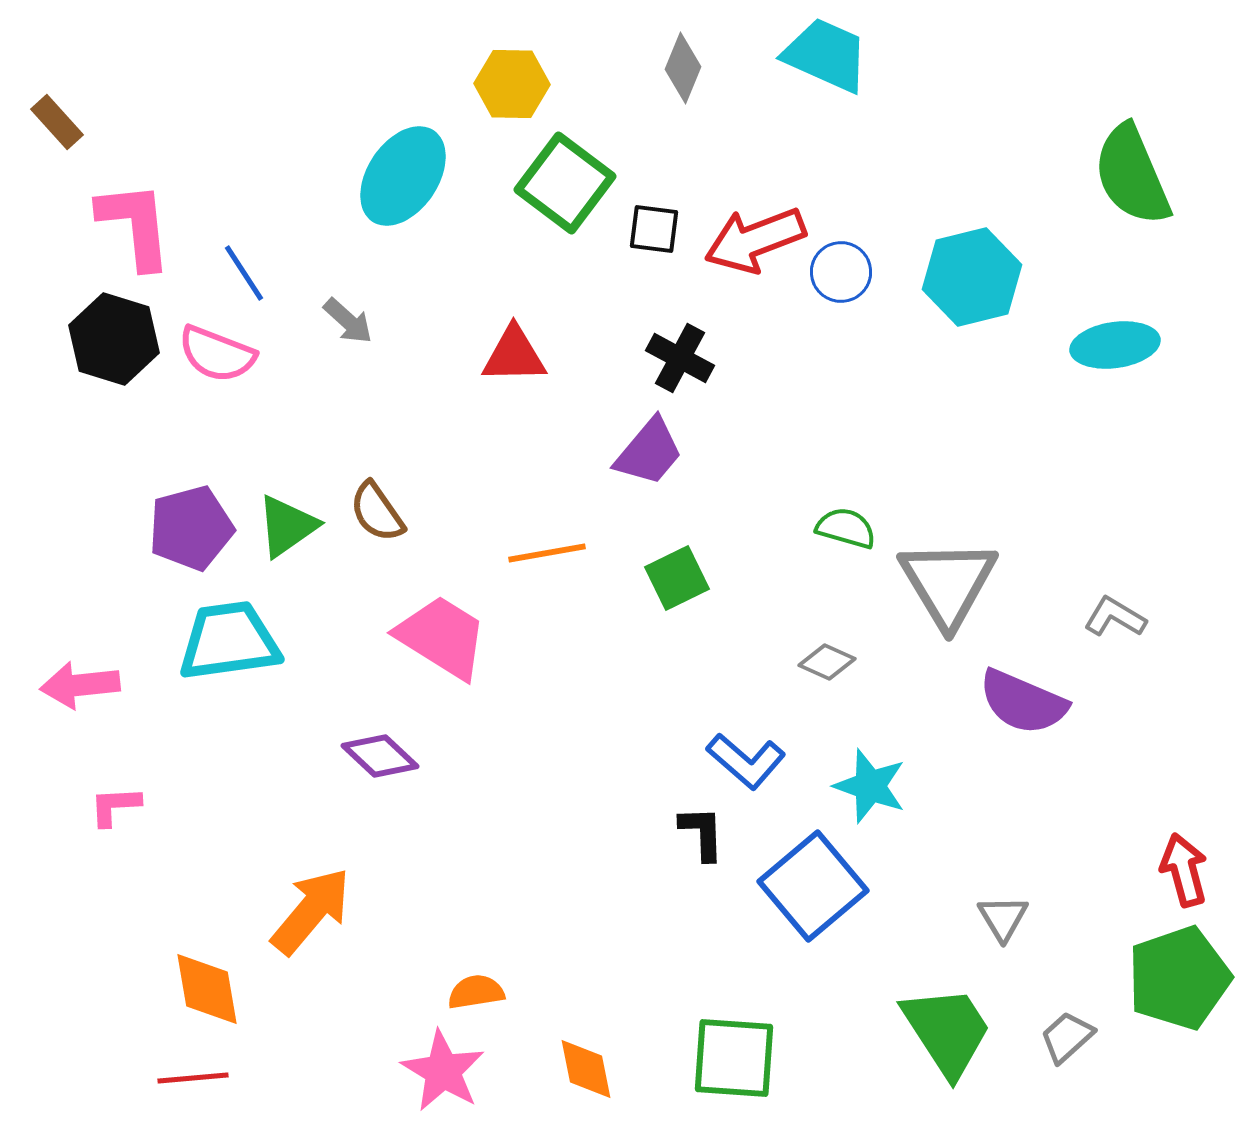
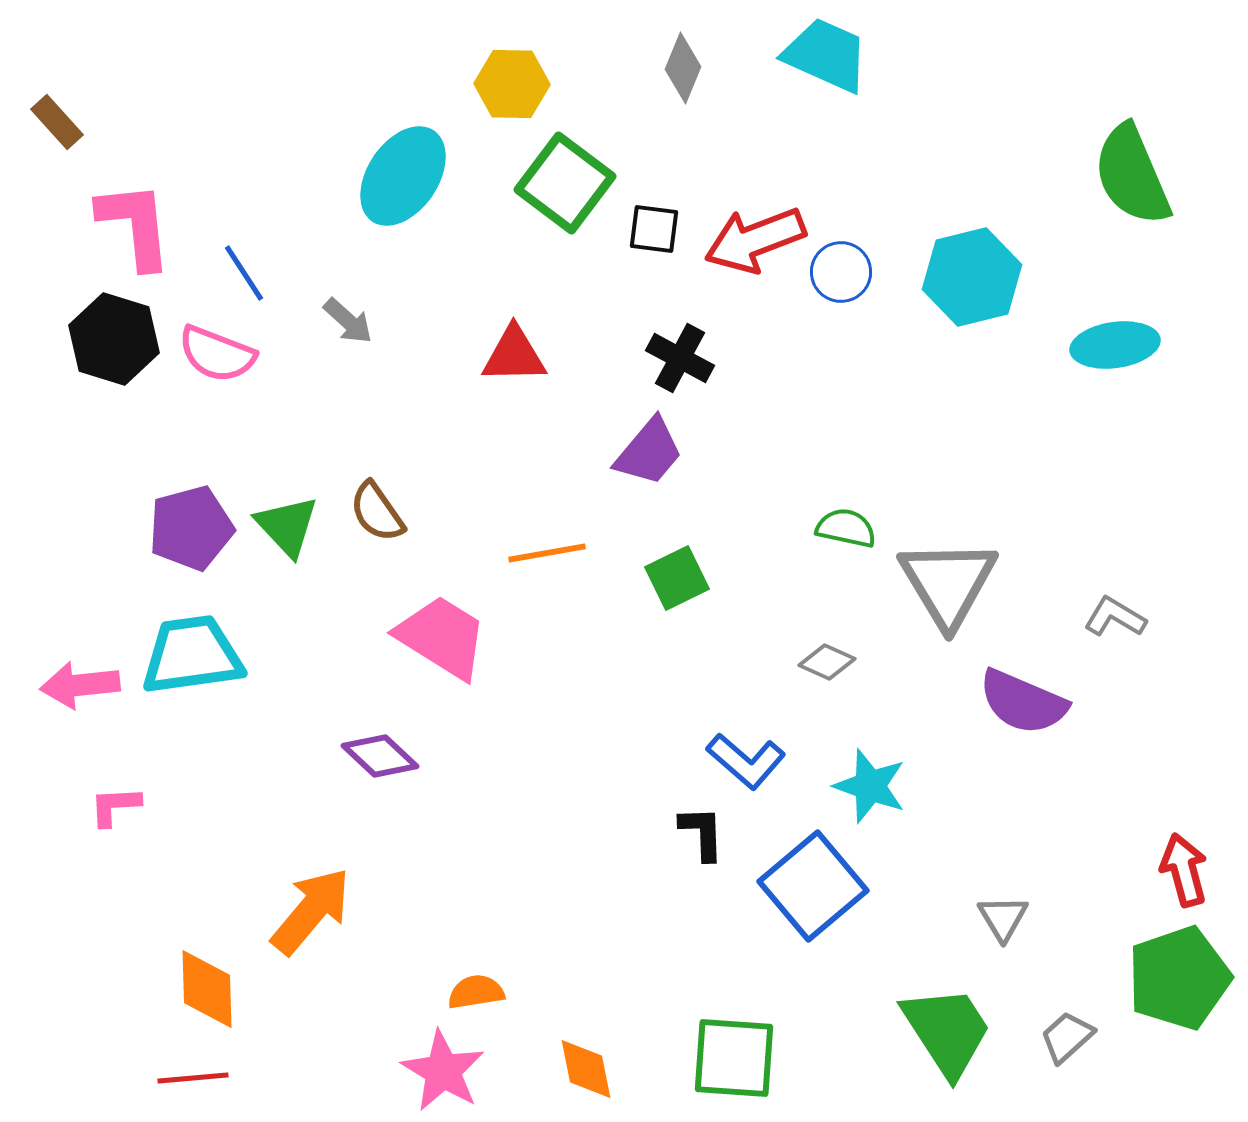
green triangle at (287, 526): rotated 38 degrees counterclockwise
green semicircle at (846, 528): rotated 4 degrees counterclockwise
cyan trapezoid at (229, 641): moved 37 px left, 14 px down
orange diamond at (207, 989): rotated 8 degrees clockwise
